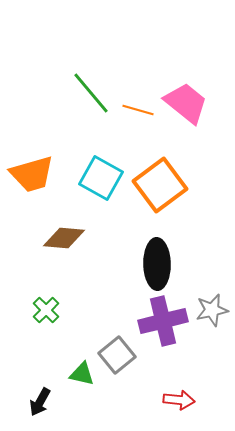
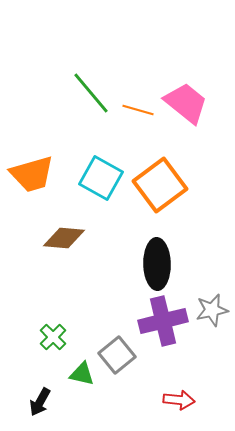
green cross: moved 7 px right, 27 px down
